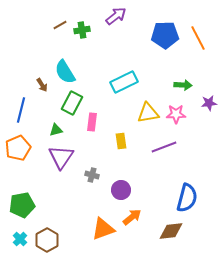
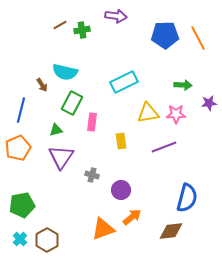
purple arrow: rotated 45 degrees clockwise
cyan semicircle: rotated 45 degrees counterclockwise
